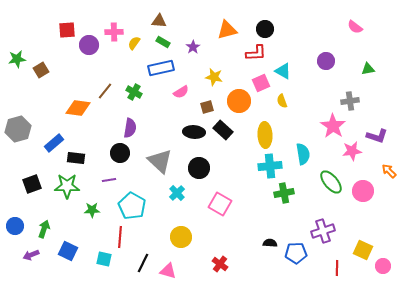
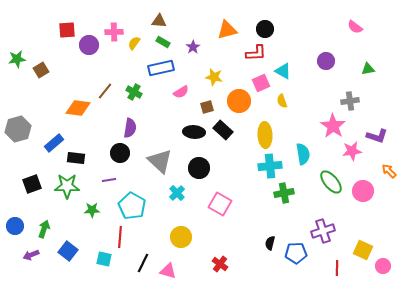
black semicircle at (270, 243): rotated 80 degrees counterclockwise
blue square at (68, 251): rotated 12 degrees clockwise
